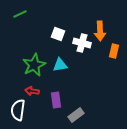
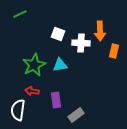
white cross: moved 1 px left; rotated 12 degrees counterclockwise
